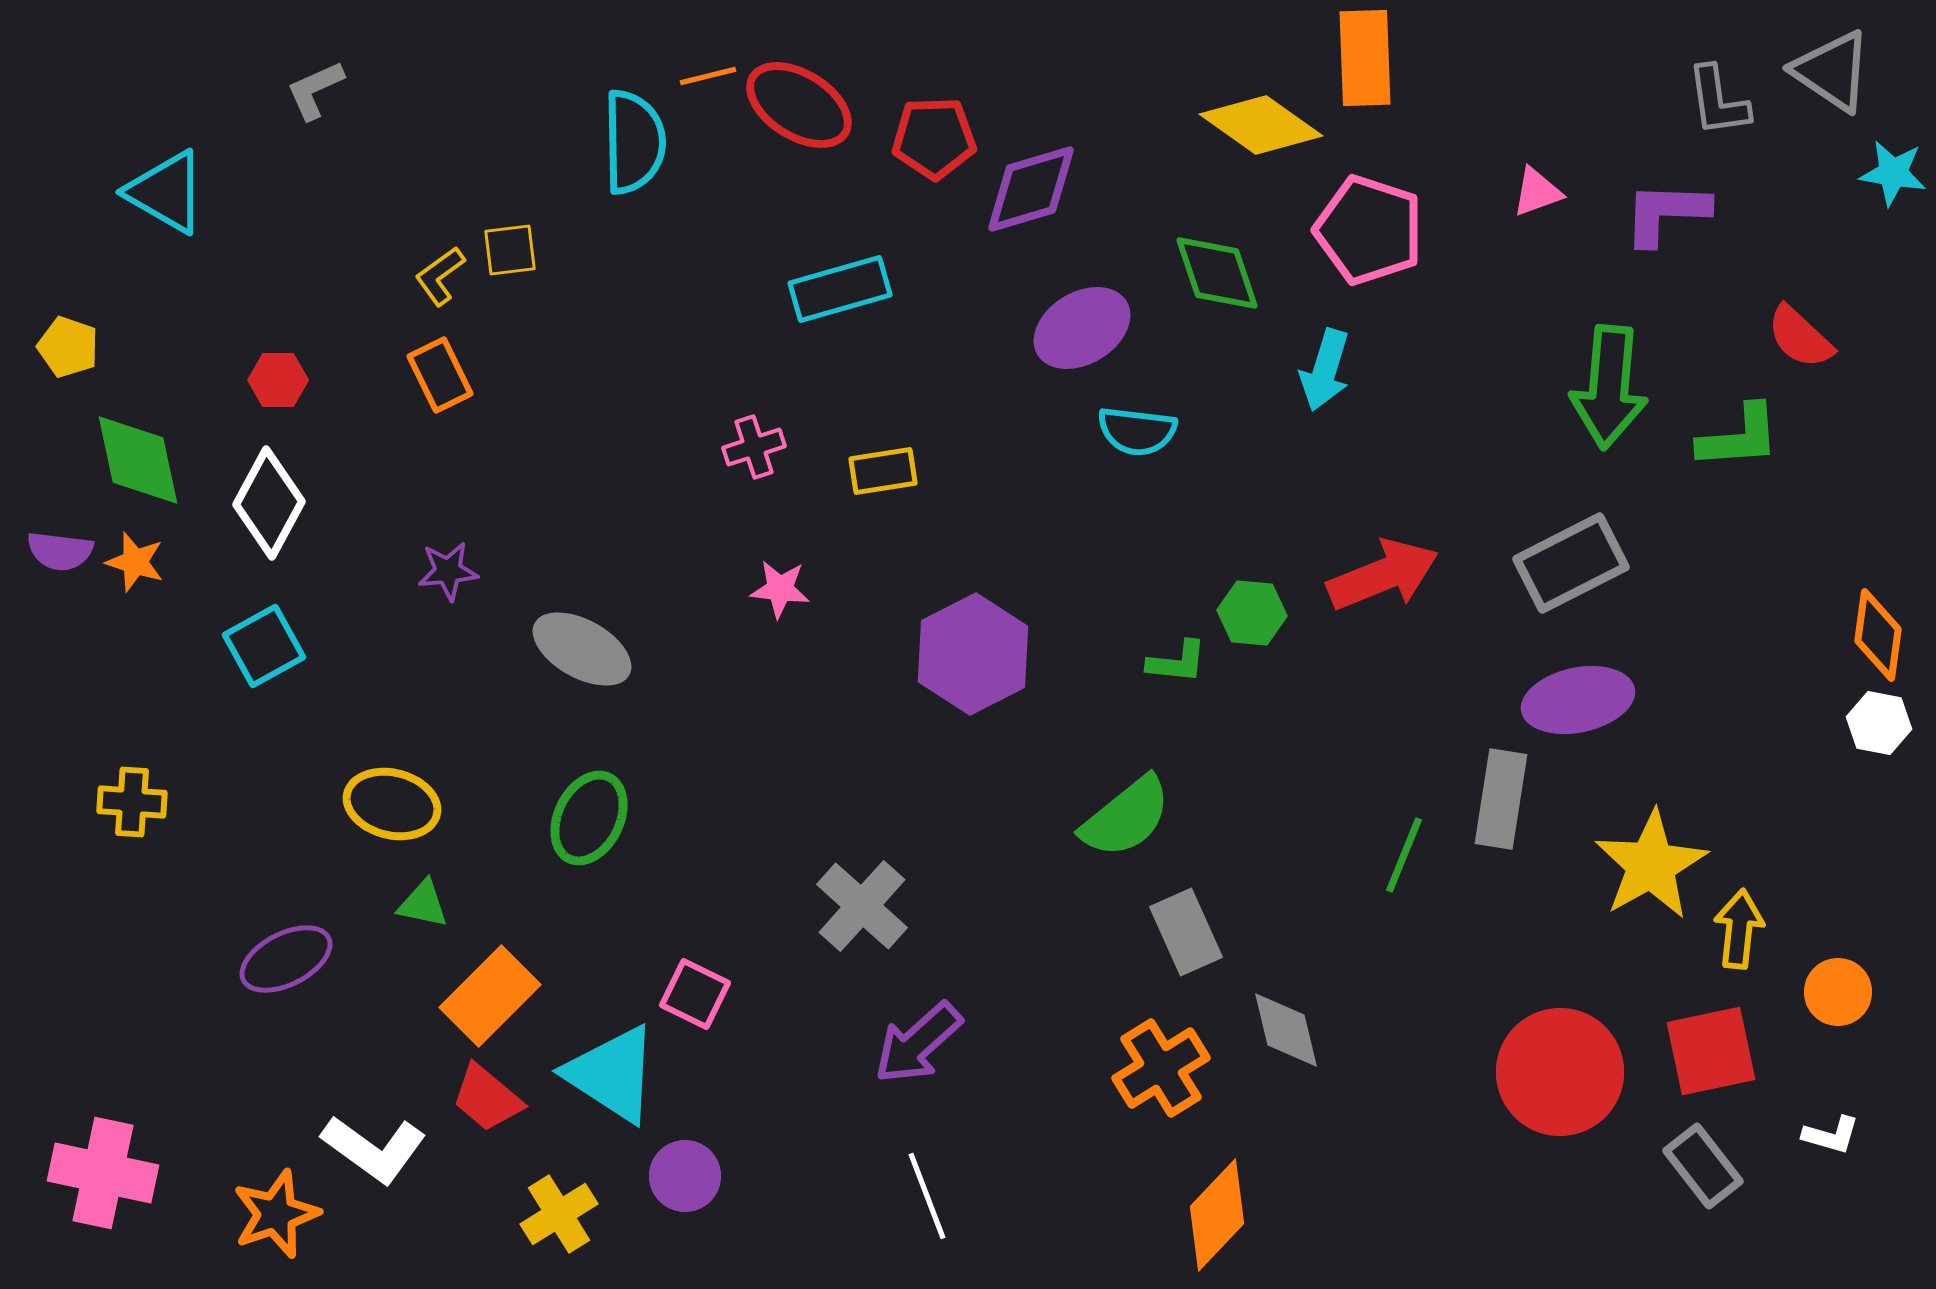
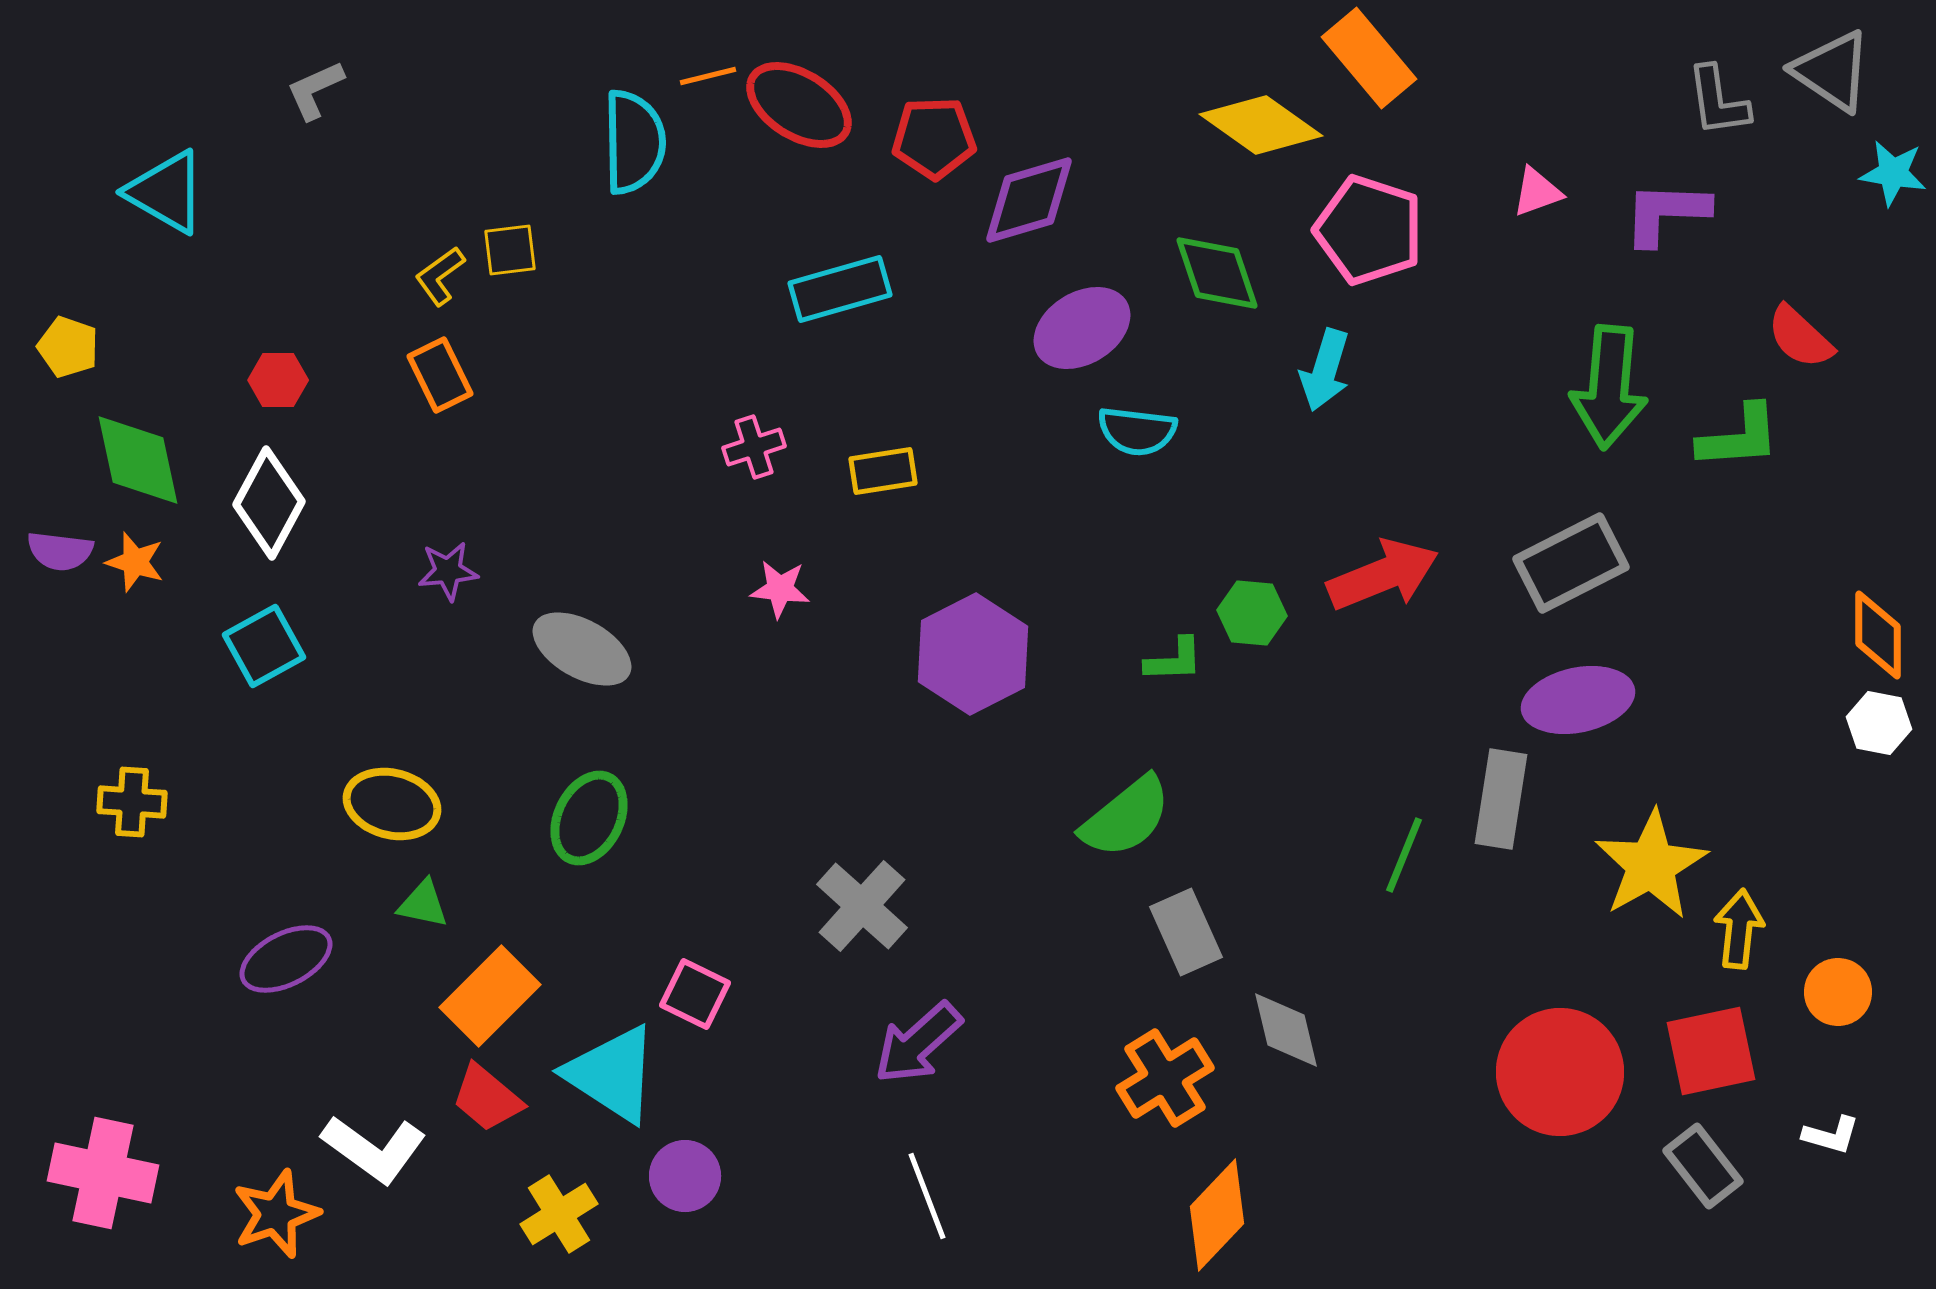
orange rectangle at (1365, 58): moved 4 px right; rotated 38 degrees counterclockwise
purple diamond at (1031, 189): moved 2 px left, 11 px down
orange diamond at (1878, 635): rotated 8 degrees counterclockwise
green L-shape at (1177, 662): moved 3 px left, 2 px up; rotated 8 degrees counterclockwise
orange cross at (1161, 1068): moved 4 px right, 10 px down
